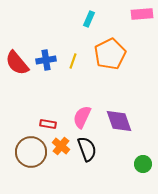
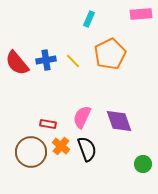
pink rectangle: moved 1 px left
yellow line: rotated 63 degrees counterclockwise
